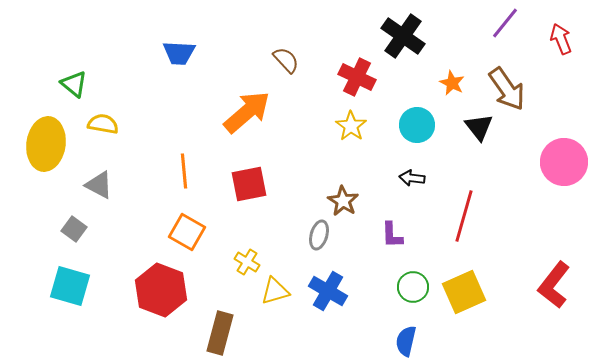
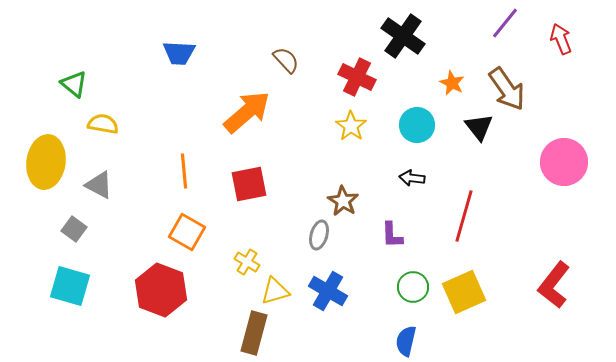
yellow ellipse: moved 18 px down
brown rectangle: moved 34 px right
